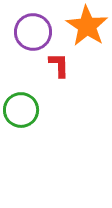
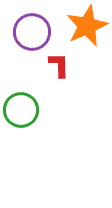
orange star: rotated 15 degrees clockwise
purple circle: moved 1 px left
